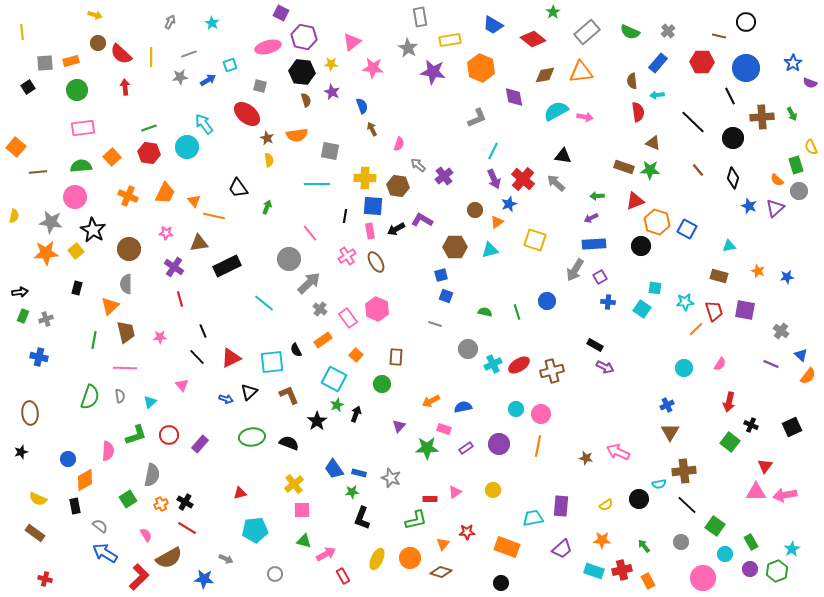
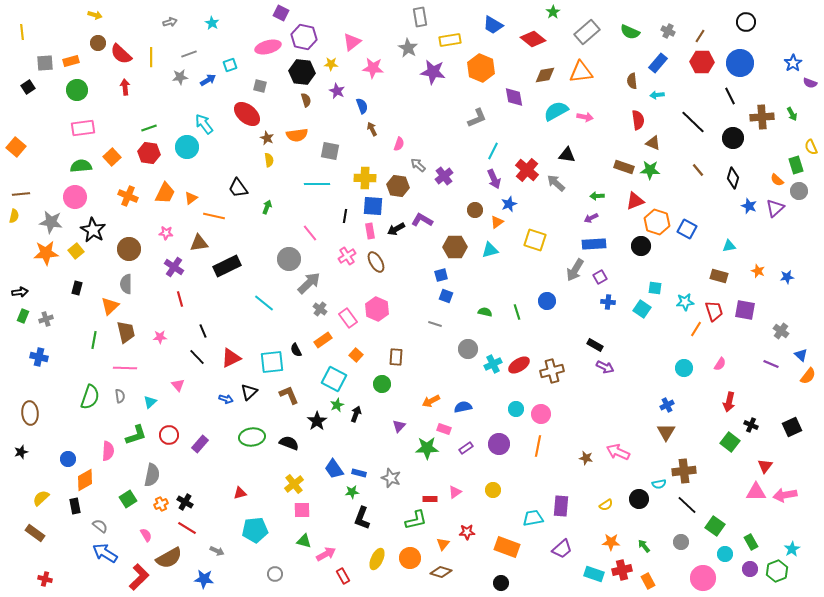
gray arrow at (170, 22): rotated 48 degrees clockwise
gray cross at (668, 31): rotated 24 degrees counterclockwise
brown line at (719, 36): moved 19 px left; rotated 72 degrees counterclockwise
blue circle at (746, 68): moved 6 px left, 5 px up
purple star at (332, 92): moved 5 px right, 1 px up
red semicircle at (638, 112): moved 8 px down
black triangle at (563, 156): moved 4 px right, 1 px up
brown line at (38, 172): moved 17 px left, 22 px down
red cross at (523, 179): moved 4 px right, 9 px up
orange triangle at (194, 201): moved 3 px left, 3 px up; rotated 32 degrees clockwise
orange line at (696, 329): rotated 14 degrees counterclockwise
pink triangle at (182, 385): moved 4 px left
brown triangle at (670, 432): moved 4 px left
yellow semicircle at (38, 499): moved 3 px right, 1 px up; rotated 114 degrees clockwise
orange star at (602, 540): moved 9 px right, 2 px down
gray arrow at (226, 559): moved 9 px left, 8 px up
cyan rectangle at (594, 571): moved 3 px down
